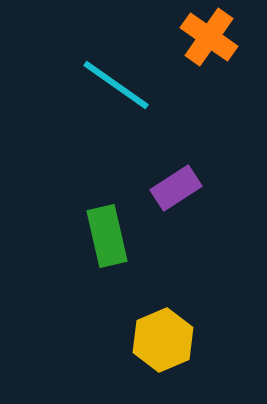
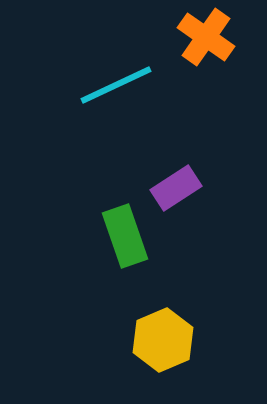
orange cross: moved 3 px left
cyan line: rotated 60 degrees counterclockwise
green rectangle: moved 18 px right; rotated 6 degrees counterclockwise
